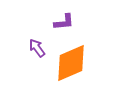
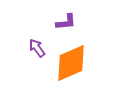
purple L-shape: moved 2 px right
